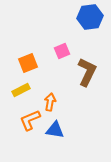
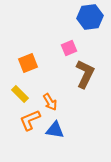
pink square: moved 7 px right, 3 px up
brown L-shape: moved 2 px left, 2 px down
yellow rectangle: moved 1 px left, 4 px down; rotated 72 degrees clockwise
orange arrow: rotated 138 degrees clockwise
